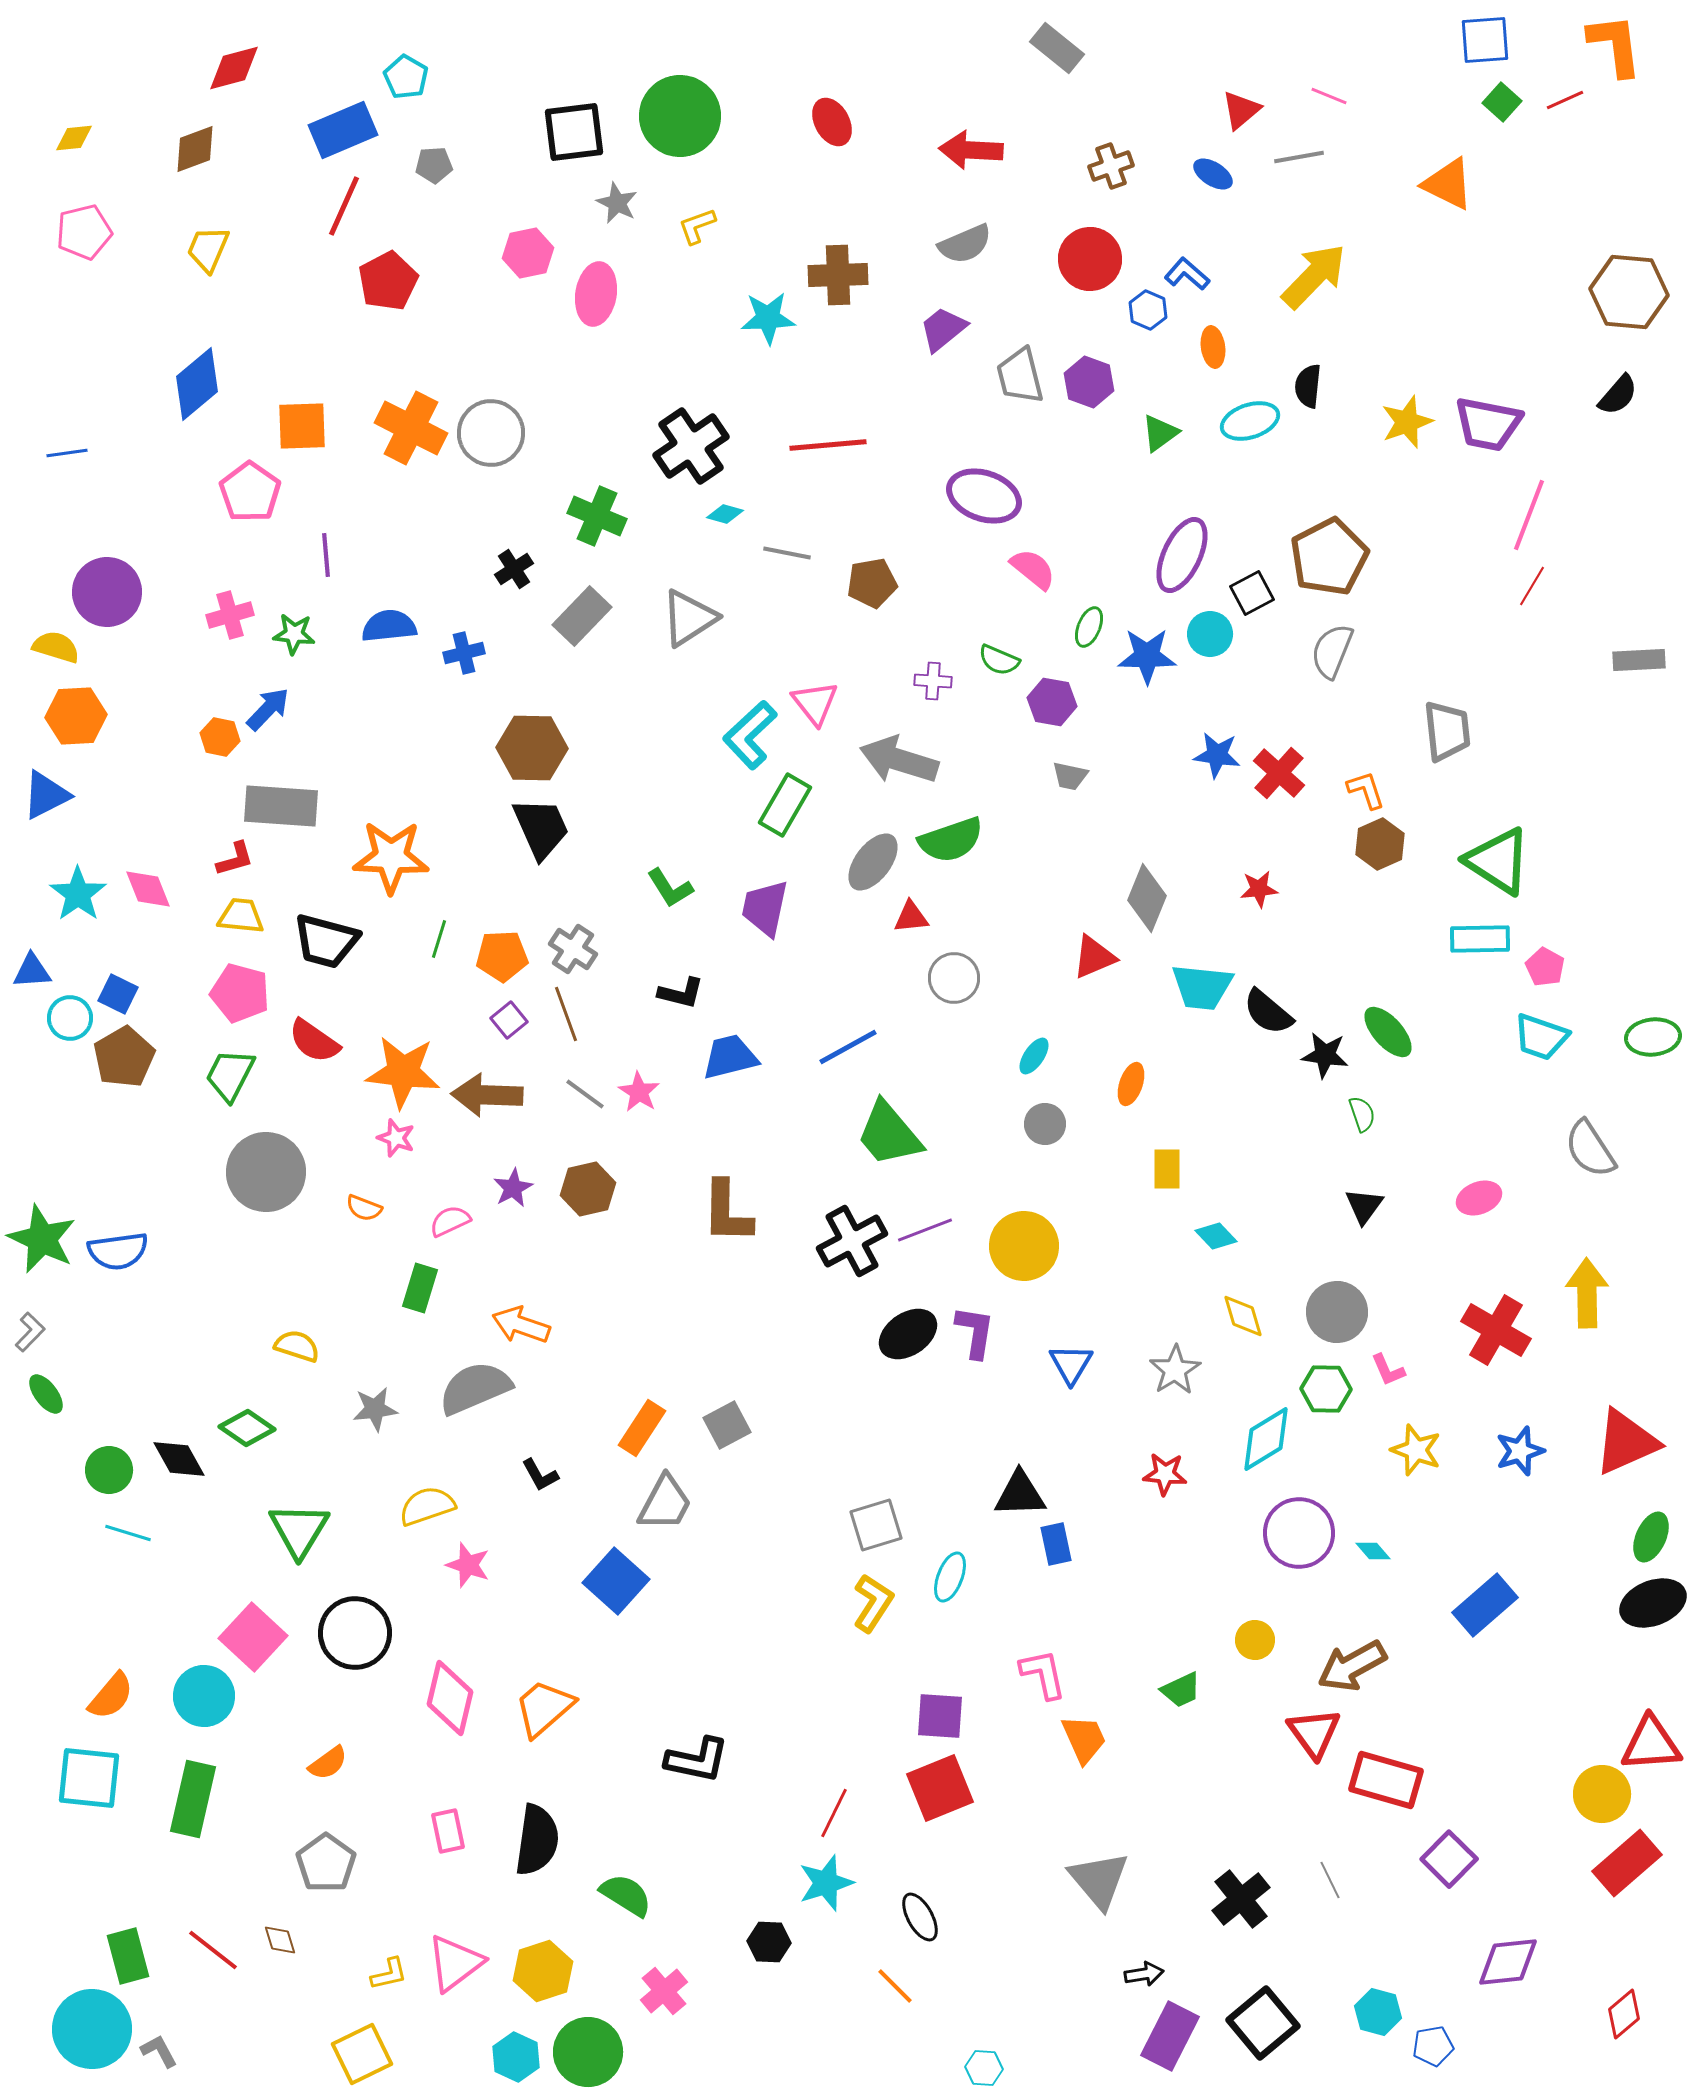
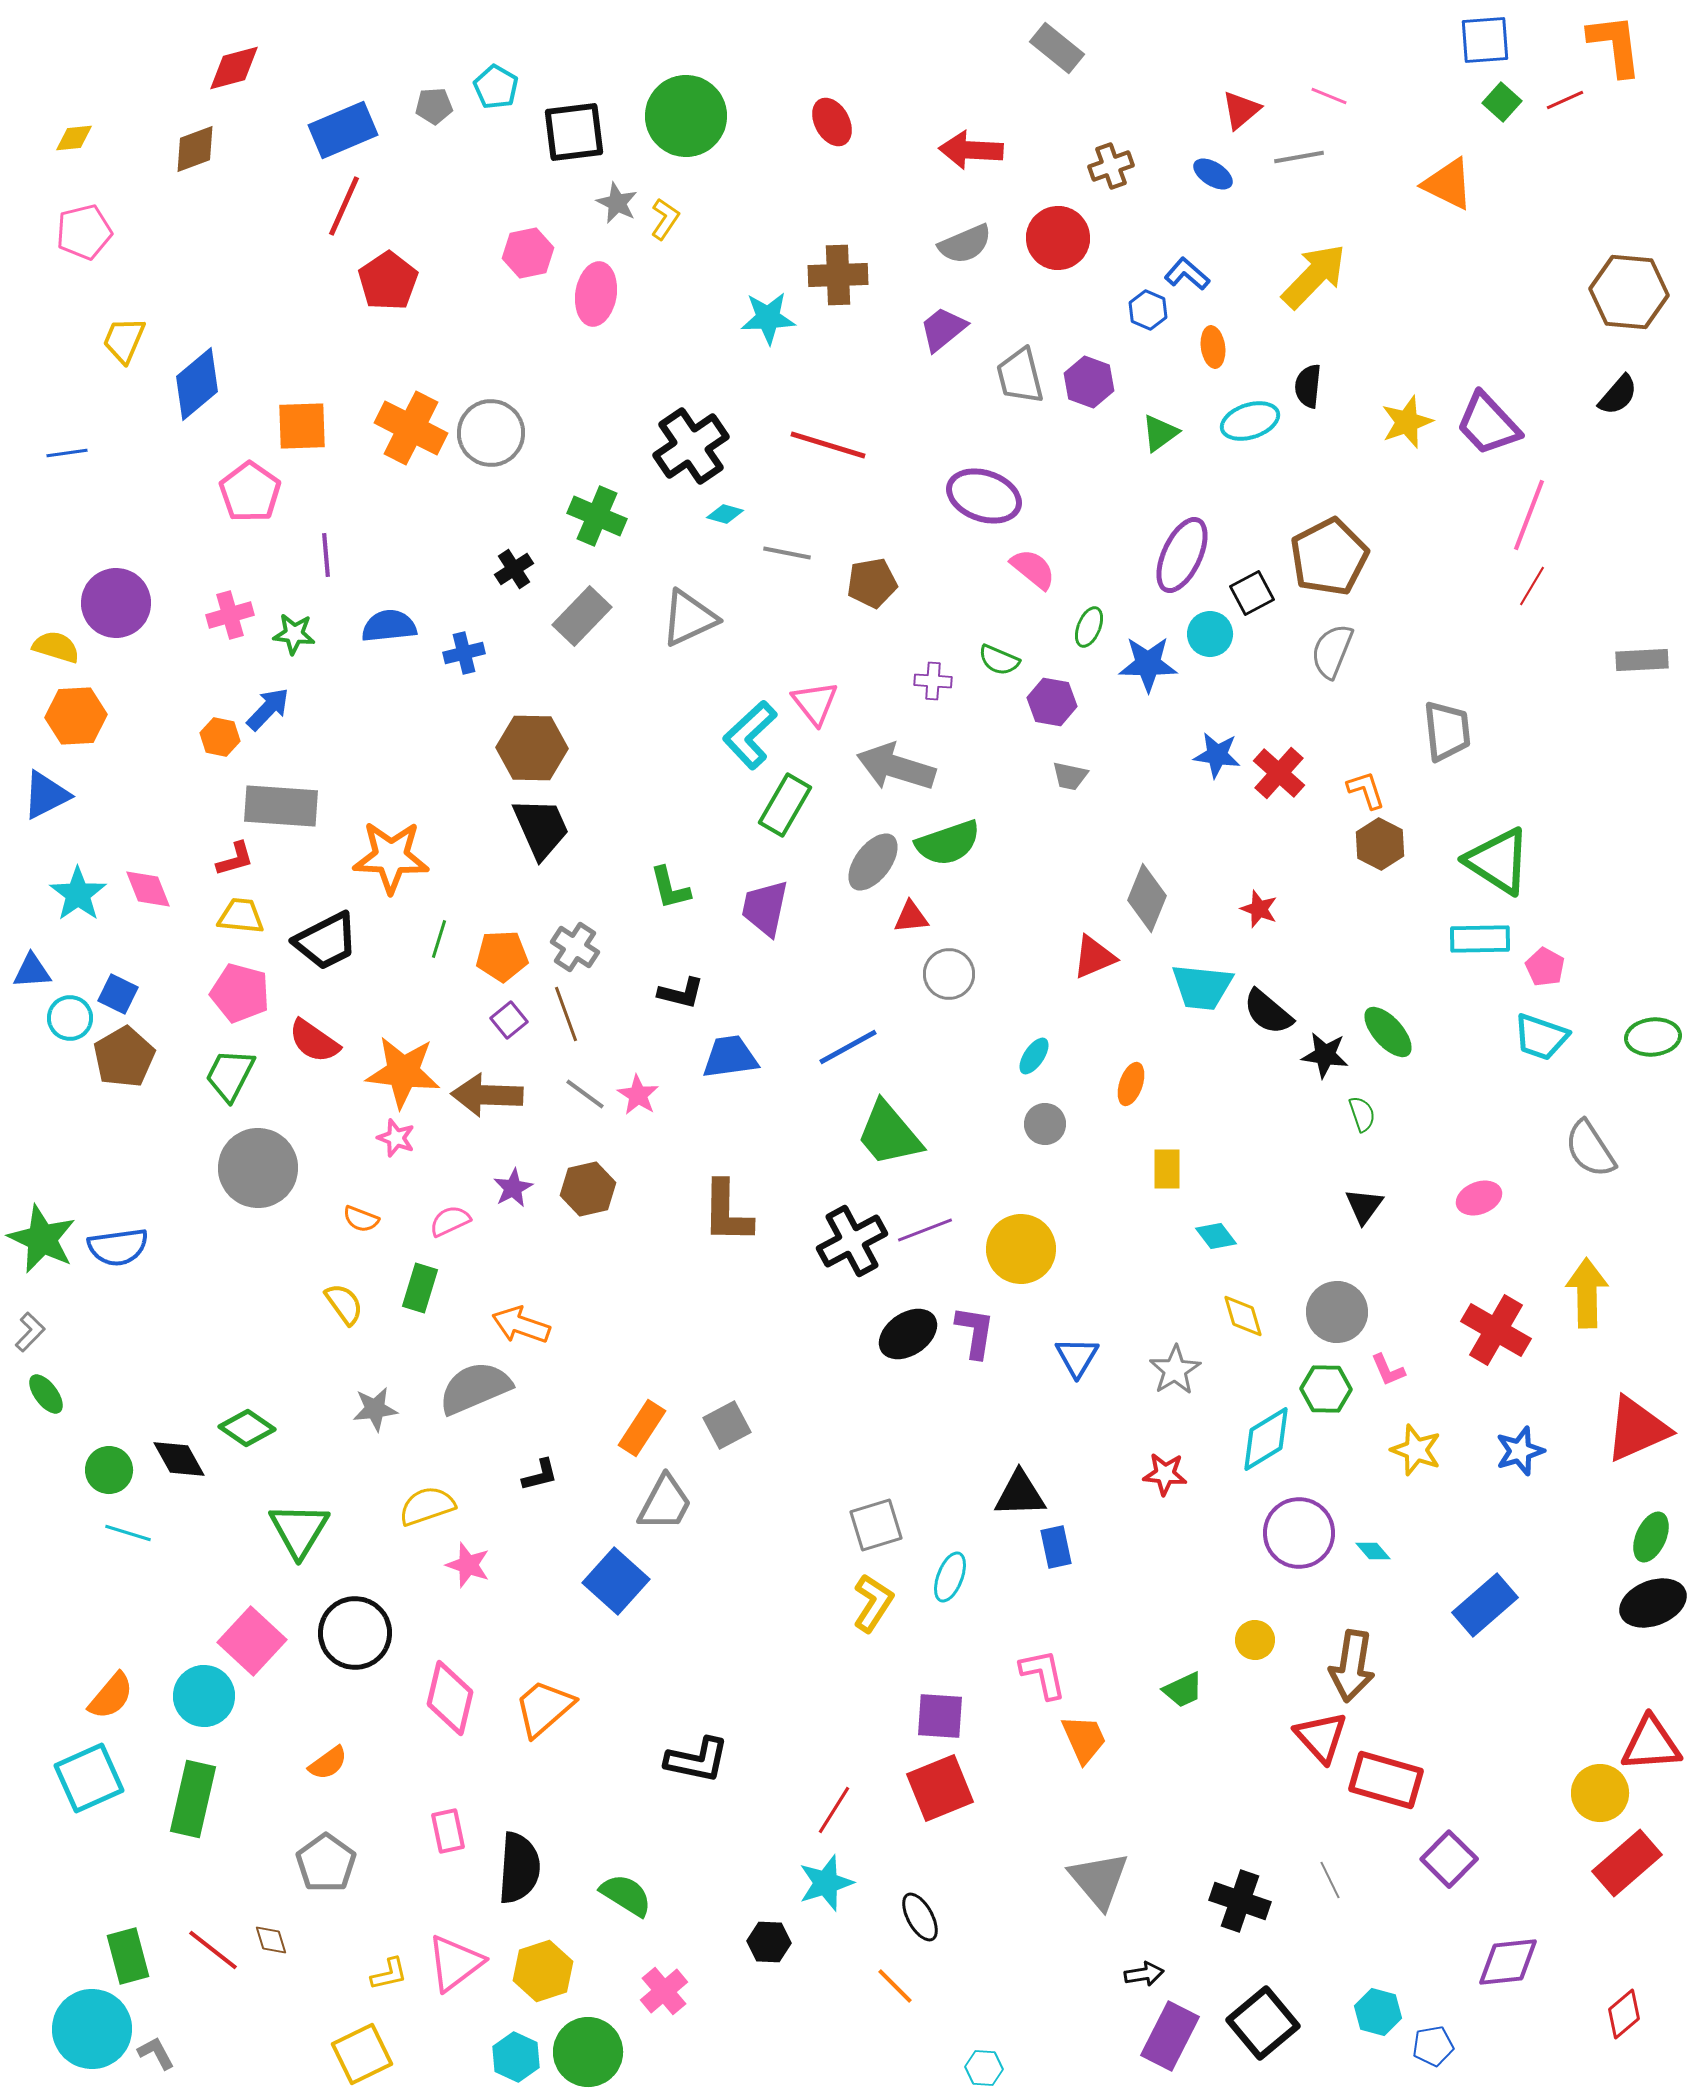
cyan pentagon at (406, 77): moved 90 px right, 10 px down
green circle at (680, 116): moved 6 px right
gray pentagon at (434, 165): moved 59 px up
yellow L-shape at (697, 226): moved 32 px left, 7 px up; rotated 144 degrees clockwise
yellow trapezoid at (208, 249): moved 84 px left, 91 px down
red circle at (1090, 259): moved 32 px left, 21 px up
red pentagon at (388, 281): rotated 6 degrees counterclockwise
purple trapezoid at (1488, 424): rotated 36 degrees clockwise
red line at (828, 445): rotated 22 degrees clockwise
purple circle at (107, 592): moved 9 px right, 11 px down
gray triangle at (689, 618): rotated 8 degrees clockwise
blue star at (1147, 656): moved 1 px right, 8 px down
gray rectangle at (1639, 660): moved 3 px right
gray arrow at (899, 760): moved 3 px left, 7 px down
green semicircle at (951, 840): moved 3 px left, 3 px down
brown hexagon at (1380, 844): rotated 9 degrees counterclockwise
green L-shape at (670, 888): rotated 18 degrees clockwise
red star at (1259, 889): moved 20 px down; rotated 27 degrees clockwise
black trapezoid at (326, 941): rotated 42 degrees counterclockwise
gray cross at (573, 949): moved 2 px right, 2 px up
gray circle at (954, 978): moved 5 px left, 4 px up
blue trapezoid at (730, 1057): rotated 6 degrees clockwise
pink star at (639, 1092): moved 1 px left, 3 px down
gray circle at (266, 1172): moved 8 px left, 4 px up
orange semicircle at (364, 1208): moved 3 px left, 11 px down
cyan diamond at (1216, 1236): rotated 6 degrees clockwise
yellow circle at (1024, 1246): moved 3 px left, 3 px down
blue semicircle at (118, 1251): moved 4 px up
yellow semicircle at (297, 1346): moved 47 px right, 42 px up; rotated 36 degrees clockwise
blue triangle at (1071, 1364): moved 6 px right, 7 px up
red triangle at (1626, 1442): moved 11 px right, 13 px up
black L-shape at (540, 1475): rotated 75 degrees counterclockwise
blue rectangle at (1056, 1544): moved 3 px down
pink square at (253, 1637): moved 1 px left, 4 px down
brown arrow at (1352, 1666): rotated 52 degrees counterclockwise
green trapezoid at (1181, 1690): moved 2 px right
red triangle at (1314, 1733): moved 7 px right, 4 px down; rotated 6 degrees counterclockwise
cyan square at (89, 1778): rotated 30 degrees counterclockwise
yellow circle at (1602, 1794): moved 2 px left, 1 px up
red line at (834, 1813): moved 3 px up; rotated 6 degrees clockwise
black semicircle at (537, 1840): moved 18 px left, 28 px down; rotated 4 degrees counterclockwise
black cross at (1241, 1899): moved 1 px left, 2 px down; rotated 32 degrees counterclockwise
brown diamond at (280, 1940): moved 9 px left
gray L-shape at (159, 2051): moved 3 px left, 2 px down
